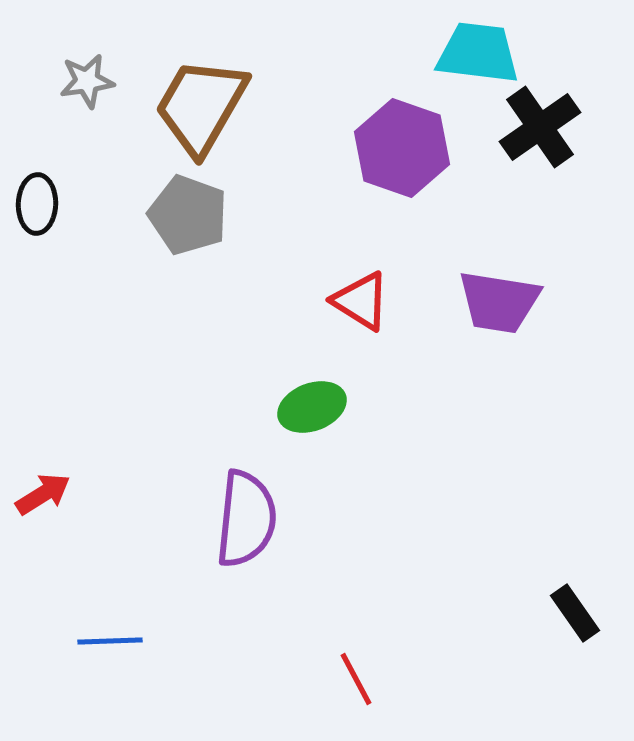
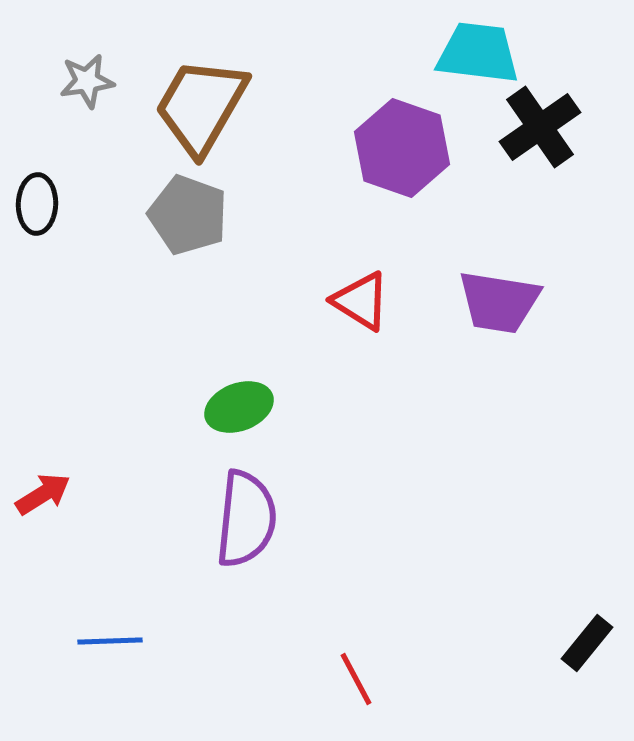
green ellipse: moved 73 px left
black rectangle: moved 12 px right, 30 px down; rotated 74 degrees clockwise
